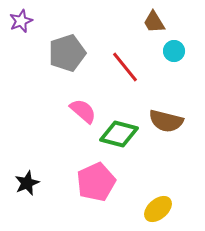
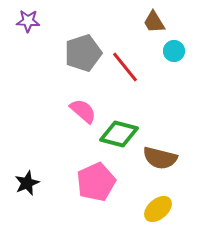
purple star: moved 7 px right; rotated 25 degrees clockwise
gray pentagon: moved 16 px right
brown semicircle: moved 6 px left, 37 px down
